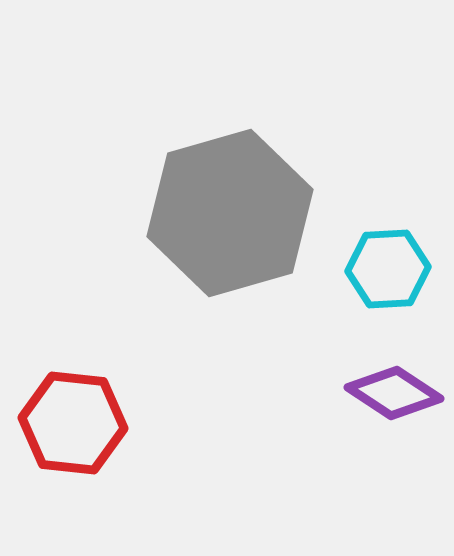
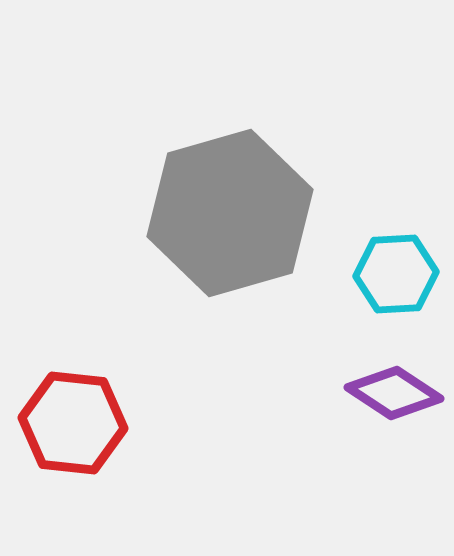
cyan hexagon: moved 8 px right, 5 px down
